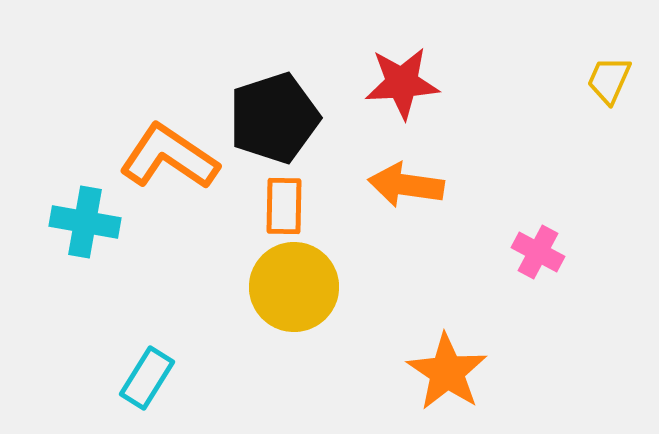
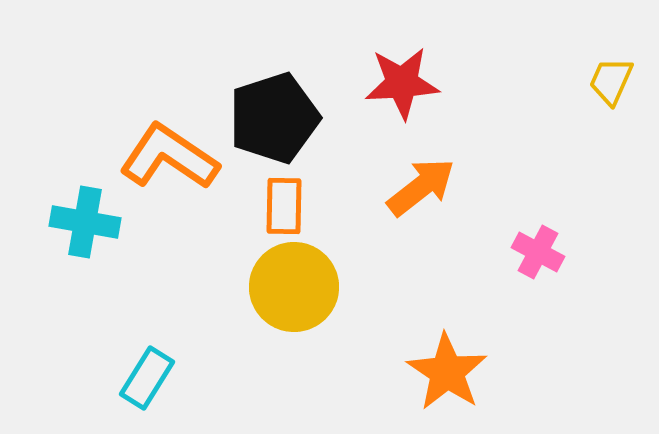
yellow trapezoid: moved 2 px right, 1 px down
orange arrow: moved 15 px right, 2 px down; rotated 134 degrees clockwise
